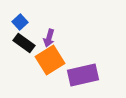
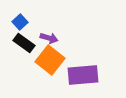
purple arrow: rotated 90 degrees counterclockwise
orange square: rotated 20 degrees counterclockwise
purple rectangle: rotated 8 degrees clockwise
